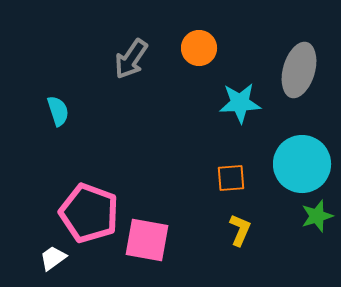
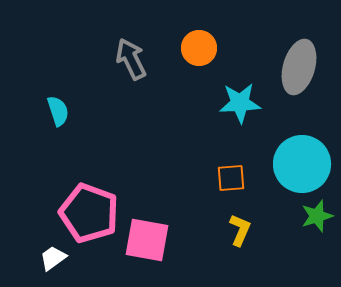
gray arrow: rotated 120 degrees clockwise
gray ellipse: moved 3 px up
